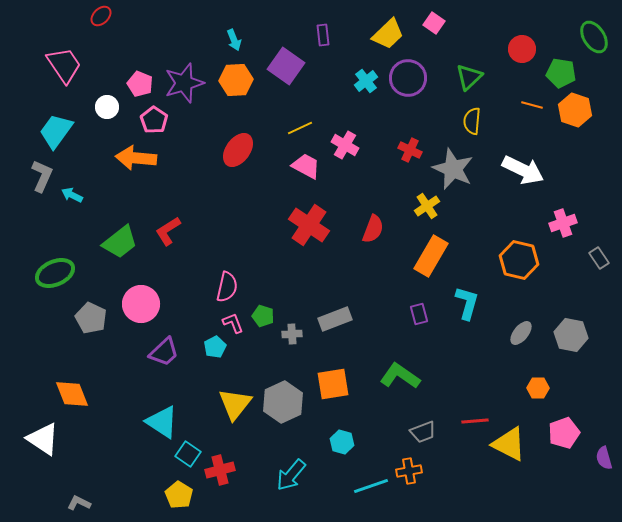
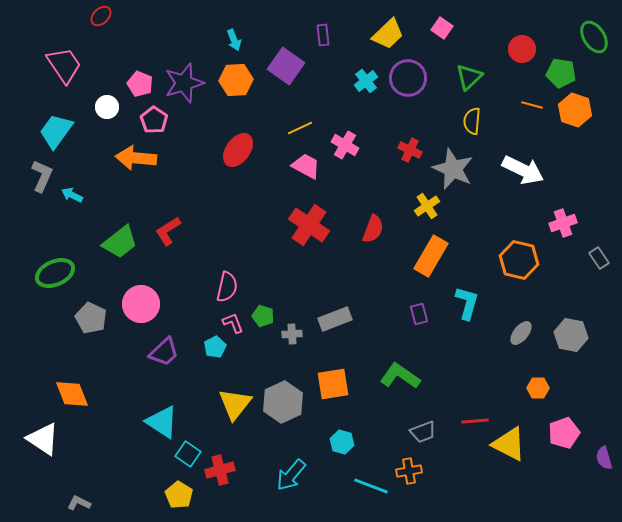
pink square at (434, 23): moved 8 px right, 5 px down
cyan line at (371, 486): rotated 40 degrees clockwise
